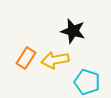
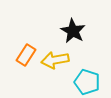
black star: rotated 15 degrees clockwise
orange rectangle: moved 3 px up
